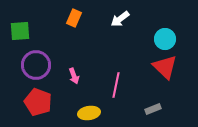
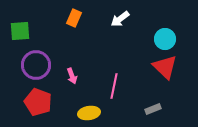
pink arrow: moved 2 px left
pink line: moved 2 px left, 1 px down
